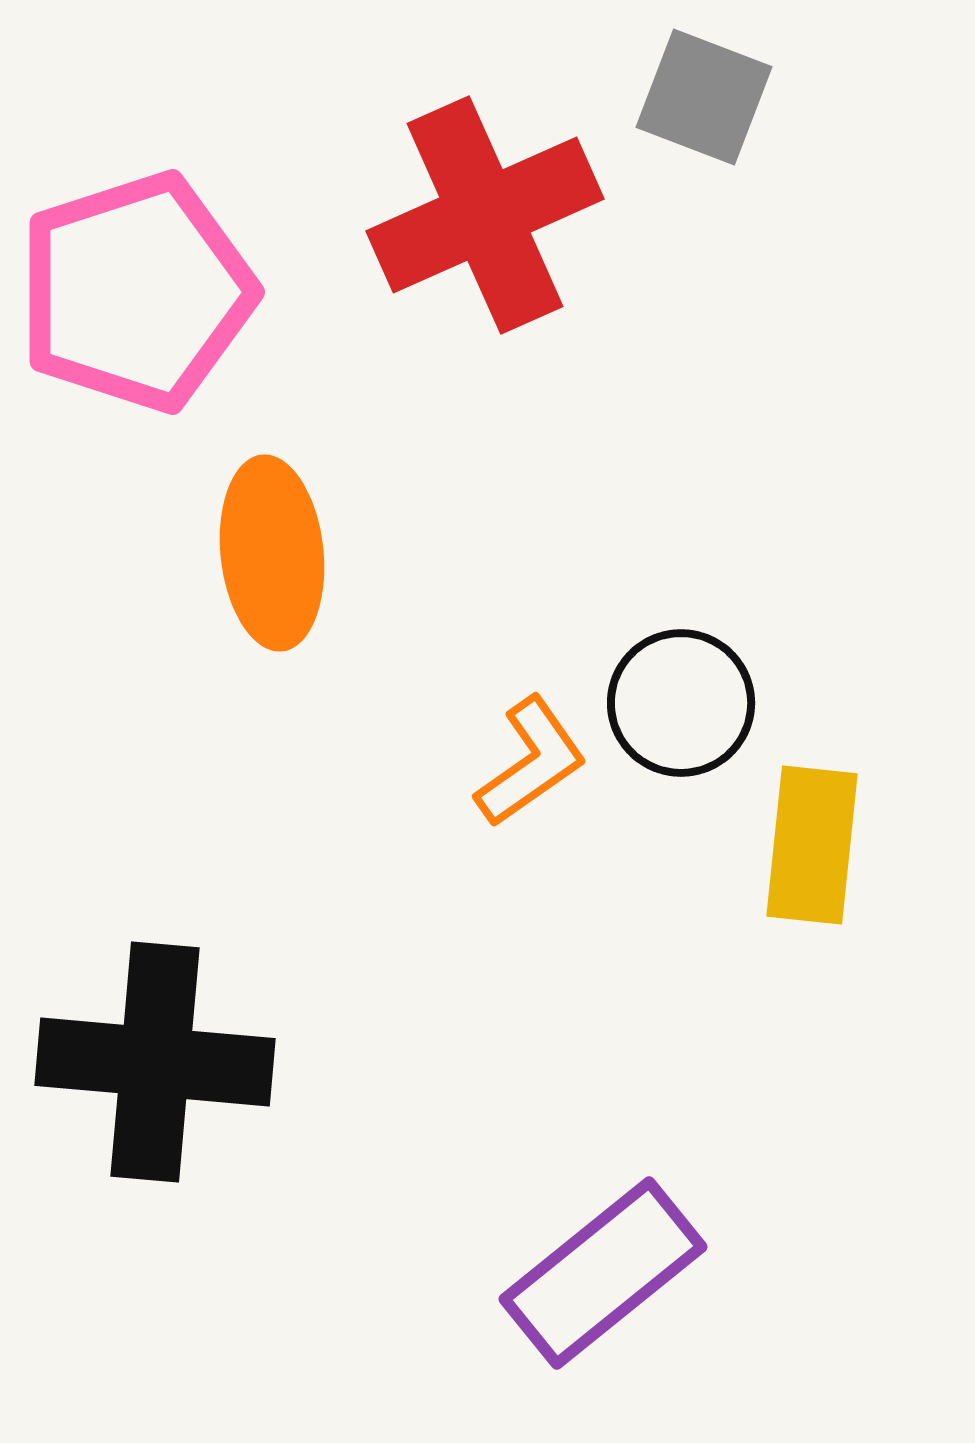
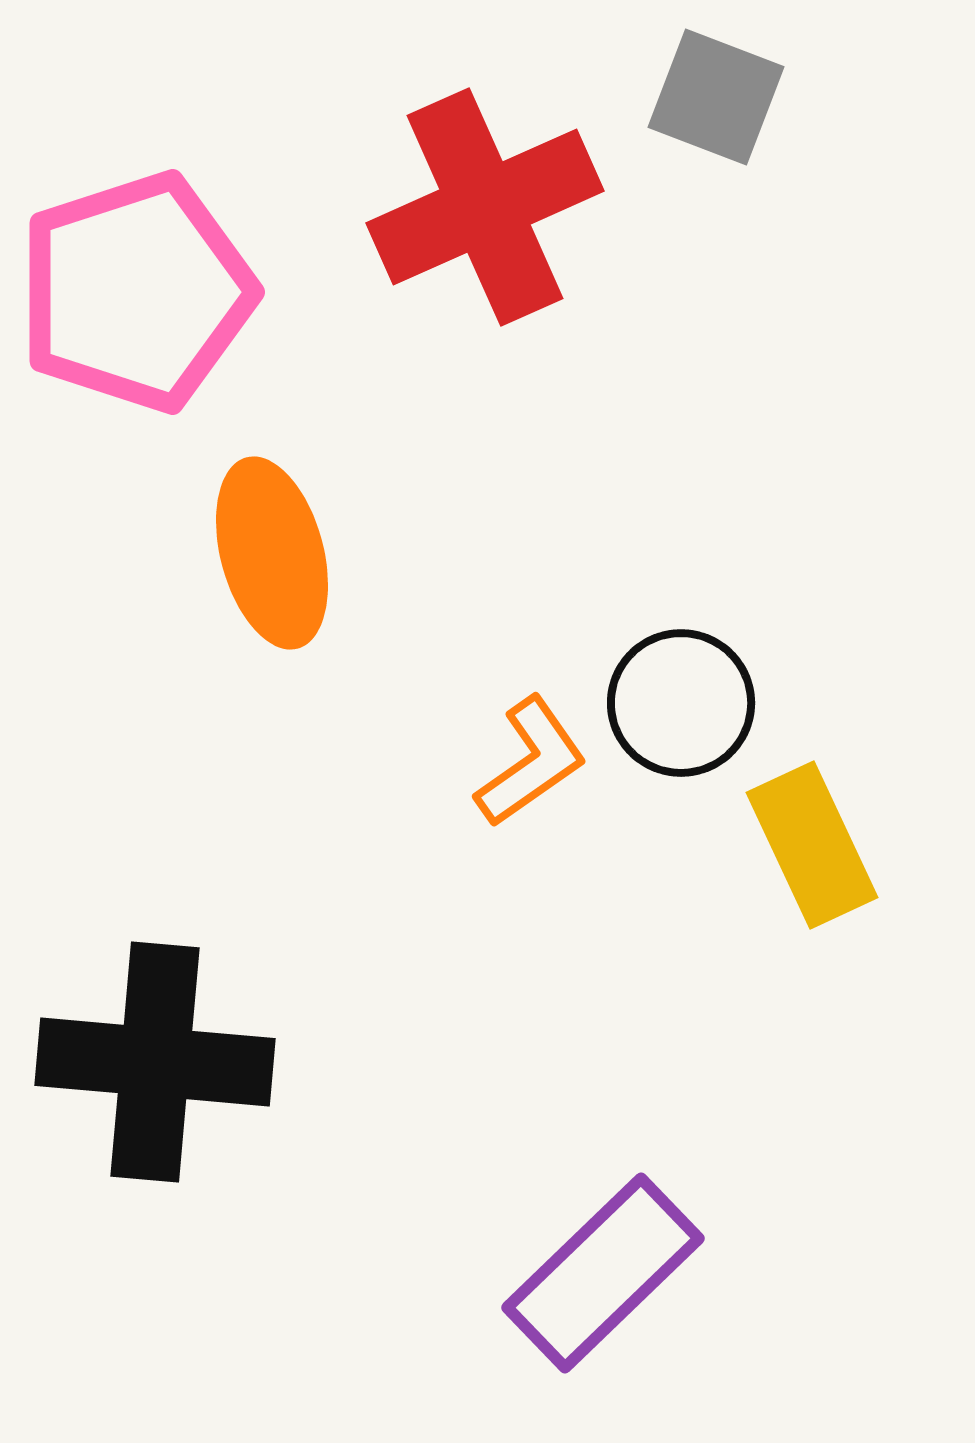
gray square: moved 12 px right
red cross: moved 8 px up
orange ellipse: rotated 9 degrees counterclockwise
yellow rectangle: rotated 31 degrees counterclockwise
purple rectangle: rotated 5 degrees counterclockwise
